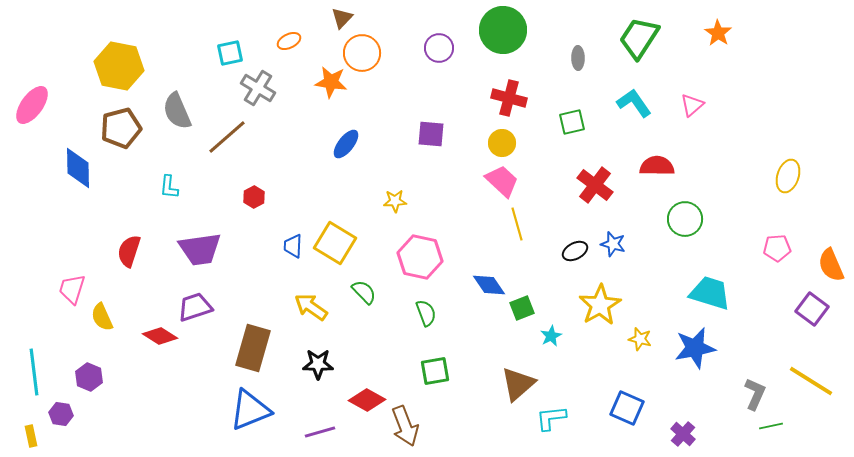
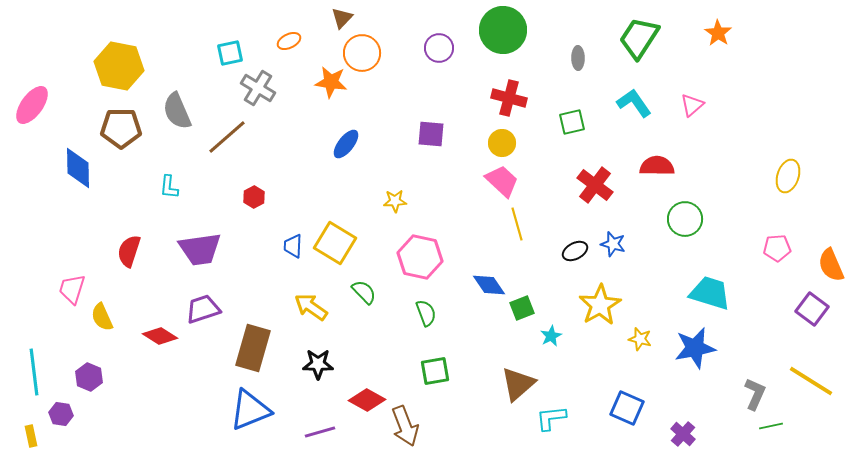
brown pentagon at (121, 128): rotated 15 degrees clockwise
purple trapezoid at (195, 307): moved 8 px right, 2 px down
